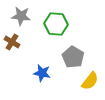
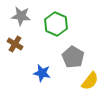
green hexagon: rotated 20 degrees clockwise
brown cross: moved 3 px right, 2 px down
